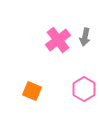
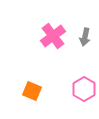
pink cross: moved 5 px left, 4 px up
